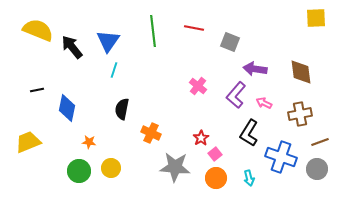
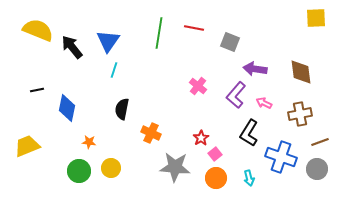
green line: moved 6 px right, 2 px down; rotated 16 degrees clockwise
yellow trapezoid: moved 1 px left, 4 px down
